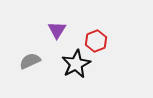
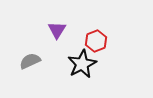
black star: moved 6 px right
